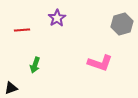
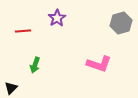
gray hexagon: moved 1 px left, 1 px up
red line: moved 1 px right, 1 px down
pink L-shape: moved 1 px left, 1 px down
black triangle: rotated 24 degrees counterclockwise
